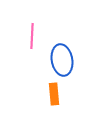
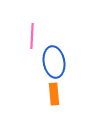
blue ellipse: moved 8 px left, 2 px down
